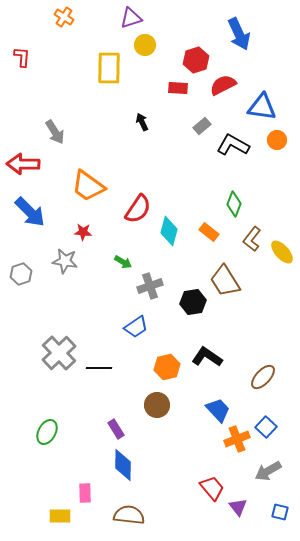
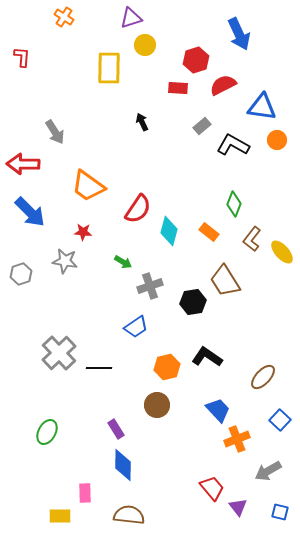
blue square at (266, 427): moved 14 px right, 7 px up
